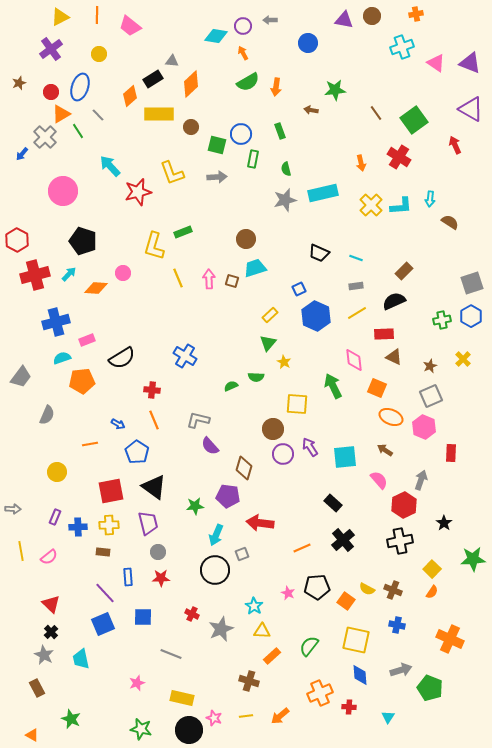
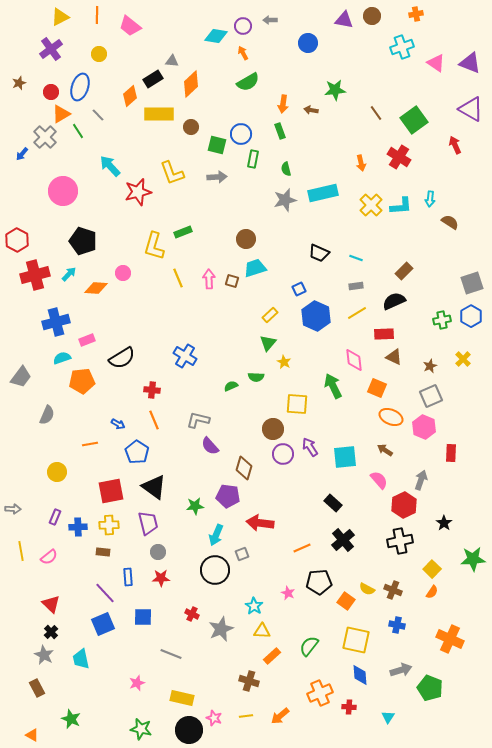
orange arrow at (276, 87): moved 7 px right, 17 px down
black pentagon at (317, 587): moved 2 px right, 5 px up
